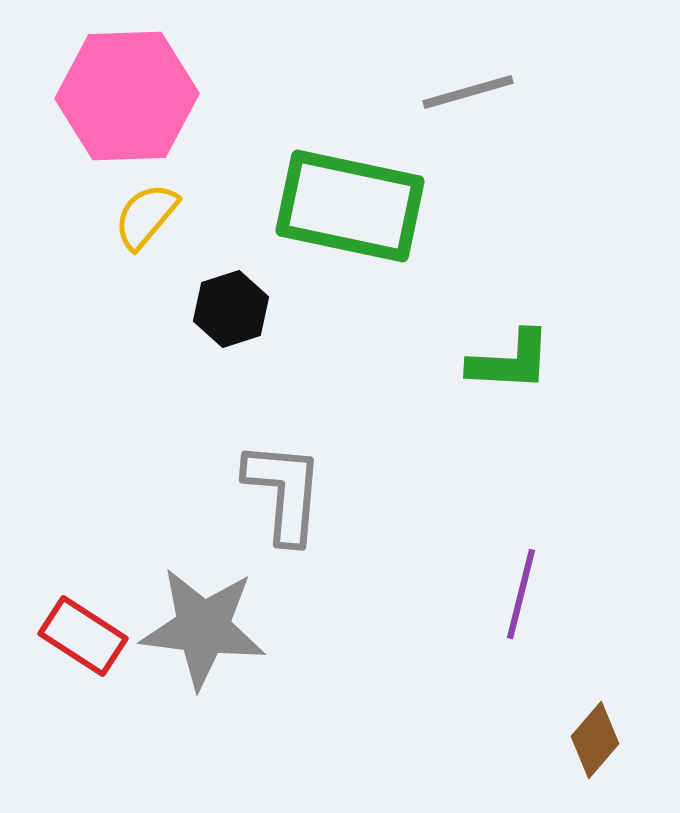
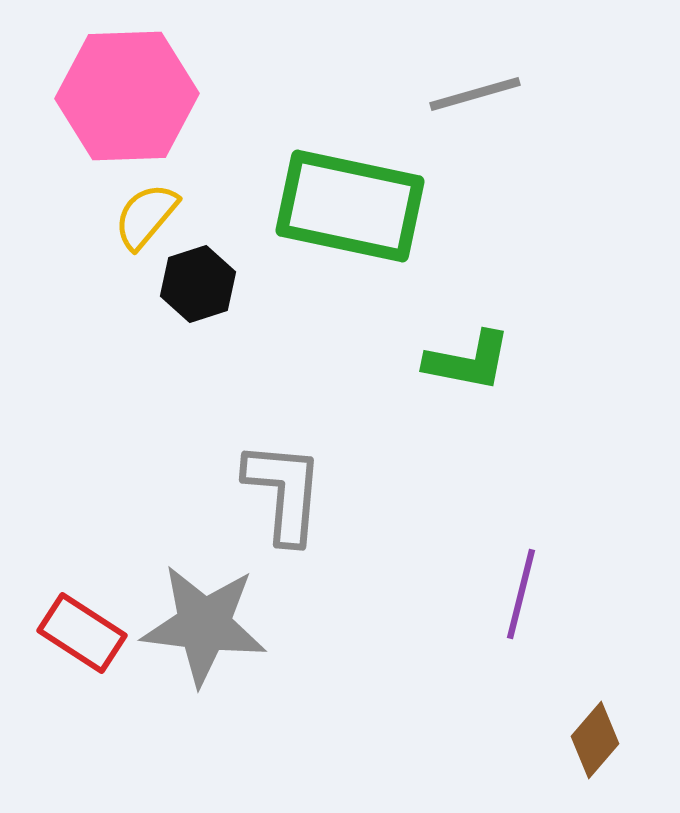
gray line: moved 7 px right, 2 px down
black hexagon: moved 33 px left, 25 px up
green L-shape: moved 42 px left; rotated 8 degrees clockwise
gray star: moved 1 px right, 3 px up
red rectangle: moved 1 px left, 3 px up
